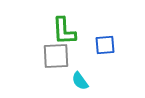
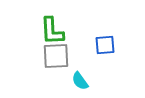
green L-shape: moved 12 px left
